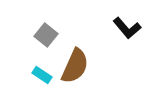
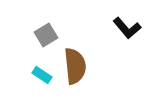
gray square: rotated 20 degrees clockwise
brown semicircle: rotated 30 degrees counterclockwise
